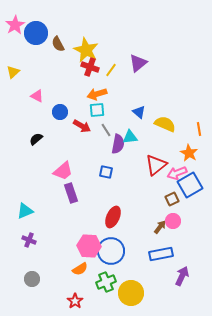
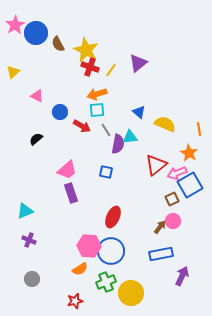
pink trapezoid at (63, 171): moved 4 px right, 1 px up
red star at (75, 301): rotated 21 degrees clockwise
